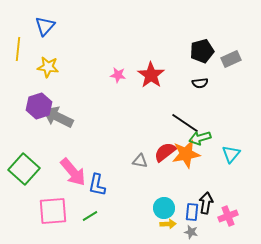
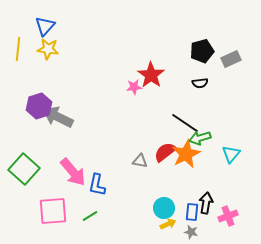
yellow star: moved 18 px up
pink star: moved 16 px right, 12 px down; rotated 14 degrees counterclockwise
orange star: rotated 16 degrees counterclockwise
yellow arrow: rotated 21 degrees counterclockwise
